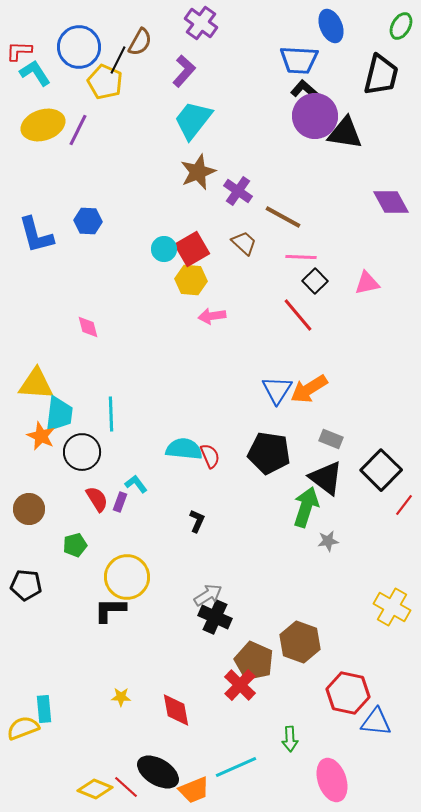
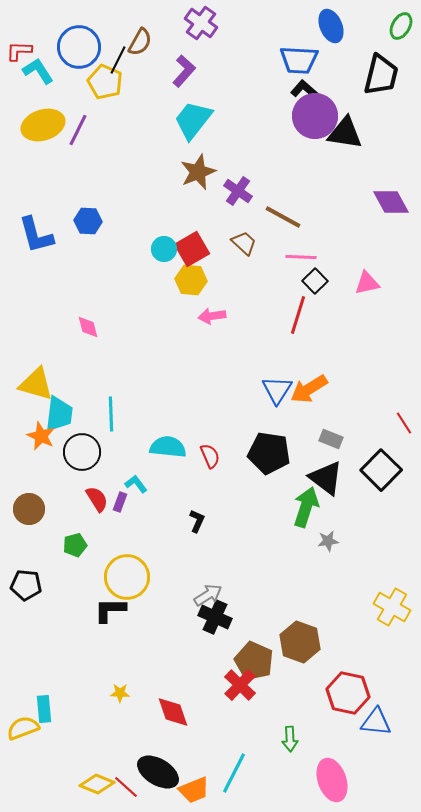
cyan L-shape at (35, 73): moved 3 px right, 2 px up
red line at (298, 315): rotated 57 degrees clockwise
yellow triangle at (36, 384): rotated 12 degrees clockwise
cyan semicircle at (184, 449): moved 16 px left, 2 px up
red line at (404, 505): moved 82 px up; rotated 70 degrees counterclockwise
yellow star at (121, 697): moved 1 px left, 4 px up
red diamond at (176, 710): moved 3 px left, 2 px down; rotated 9 degrees counterclockwise
cyan line at (236, 767): moved 2 px left, 6 px down; rotated 39 degrees counterclockwise
yellow diamond at (95, 789): moved 2 px right, 5 px up
